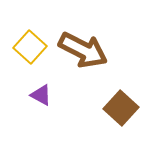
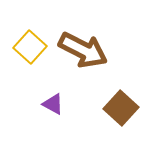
purple triangle: moved 12 px right, 9 px down
